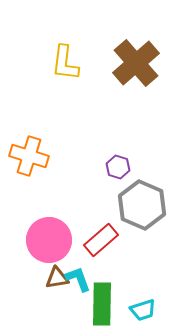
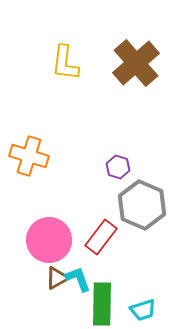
red rectangle: moved 3 px up; rotated 12 degrees counterclockwise
brown triangle: rotated 20 degrees counterclockwise
